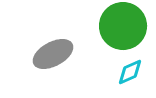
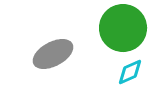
green circle: moved 2 px down
